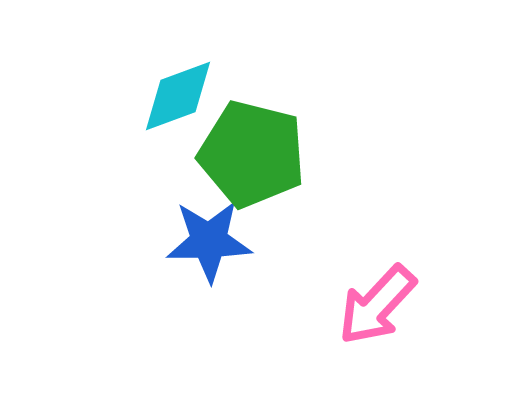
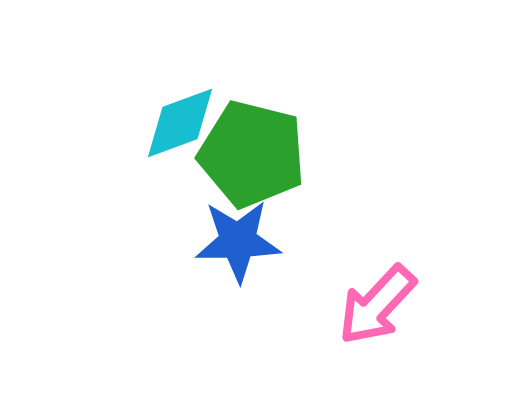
cyan diamond: moved 2 px right, 27 px down
blue star: moved 29 px right
